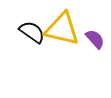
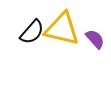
black semicircle: rotated 96 degrees clockwise
